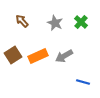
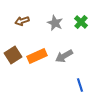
brown arrow: rotated 64 degrees counterclockwise
orange rectangle: moved 1 px left
blue line: moved 3 px left, 3 px down; rotated 56 degrees clockwise
